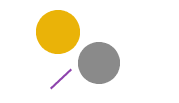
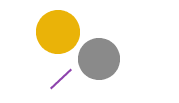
gray circle: moved 4 px up
